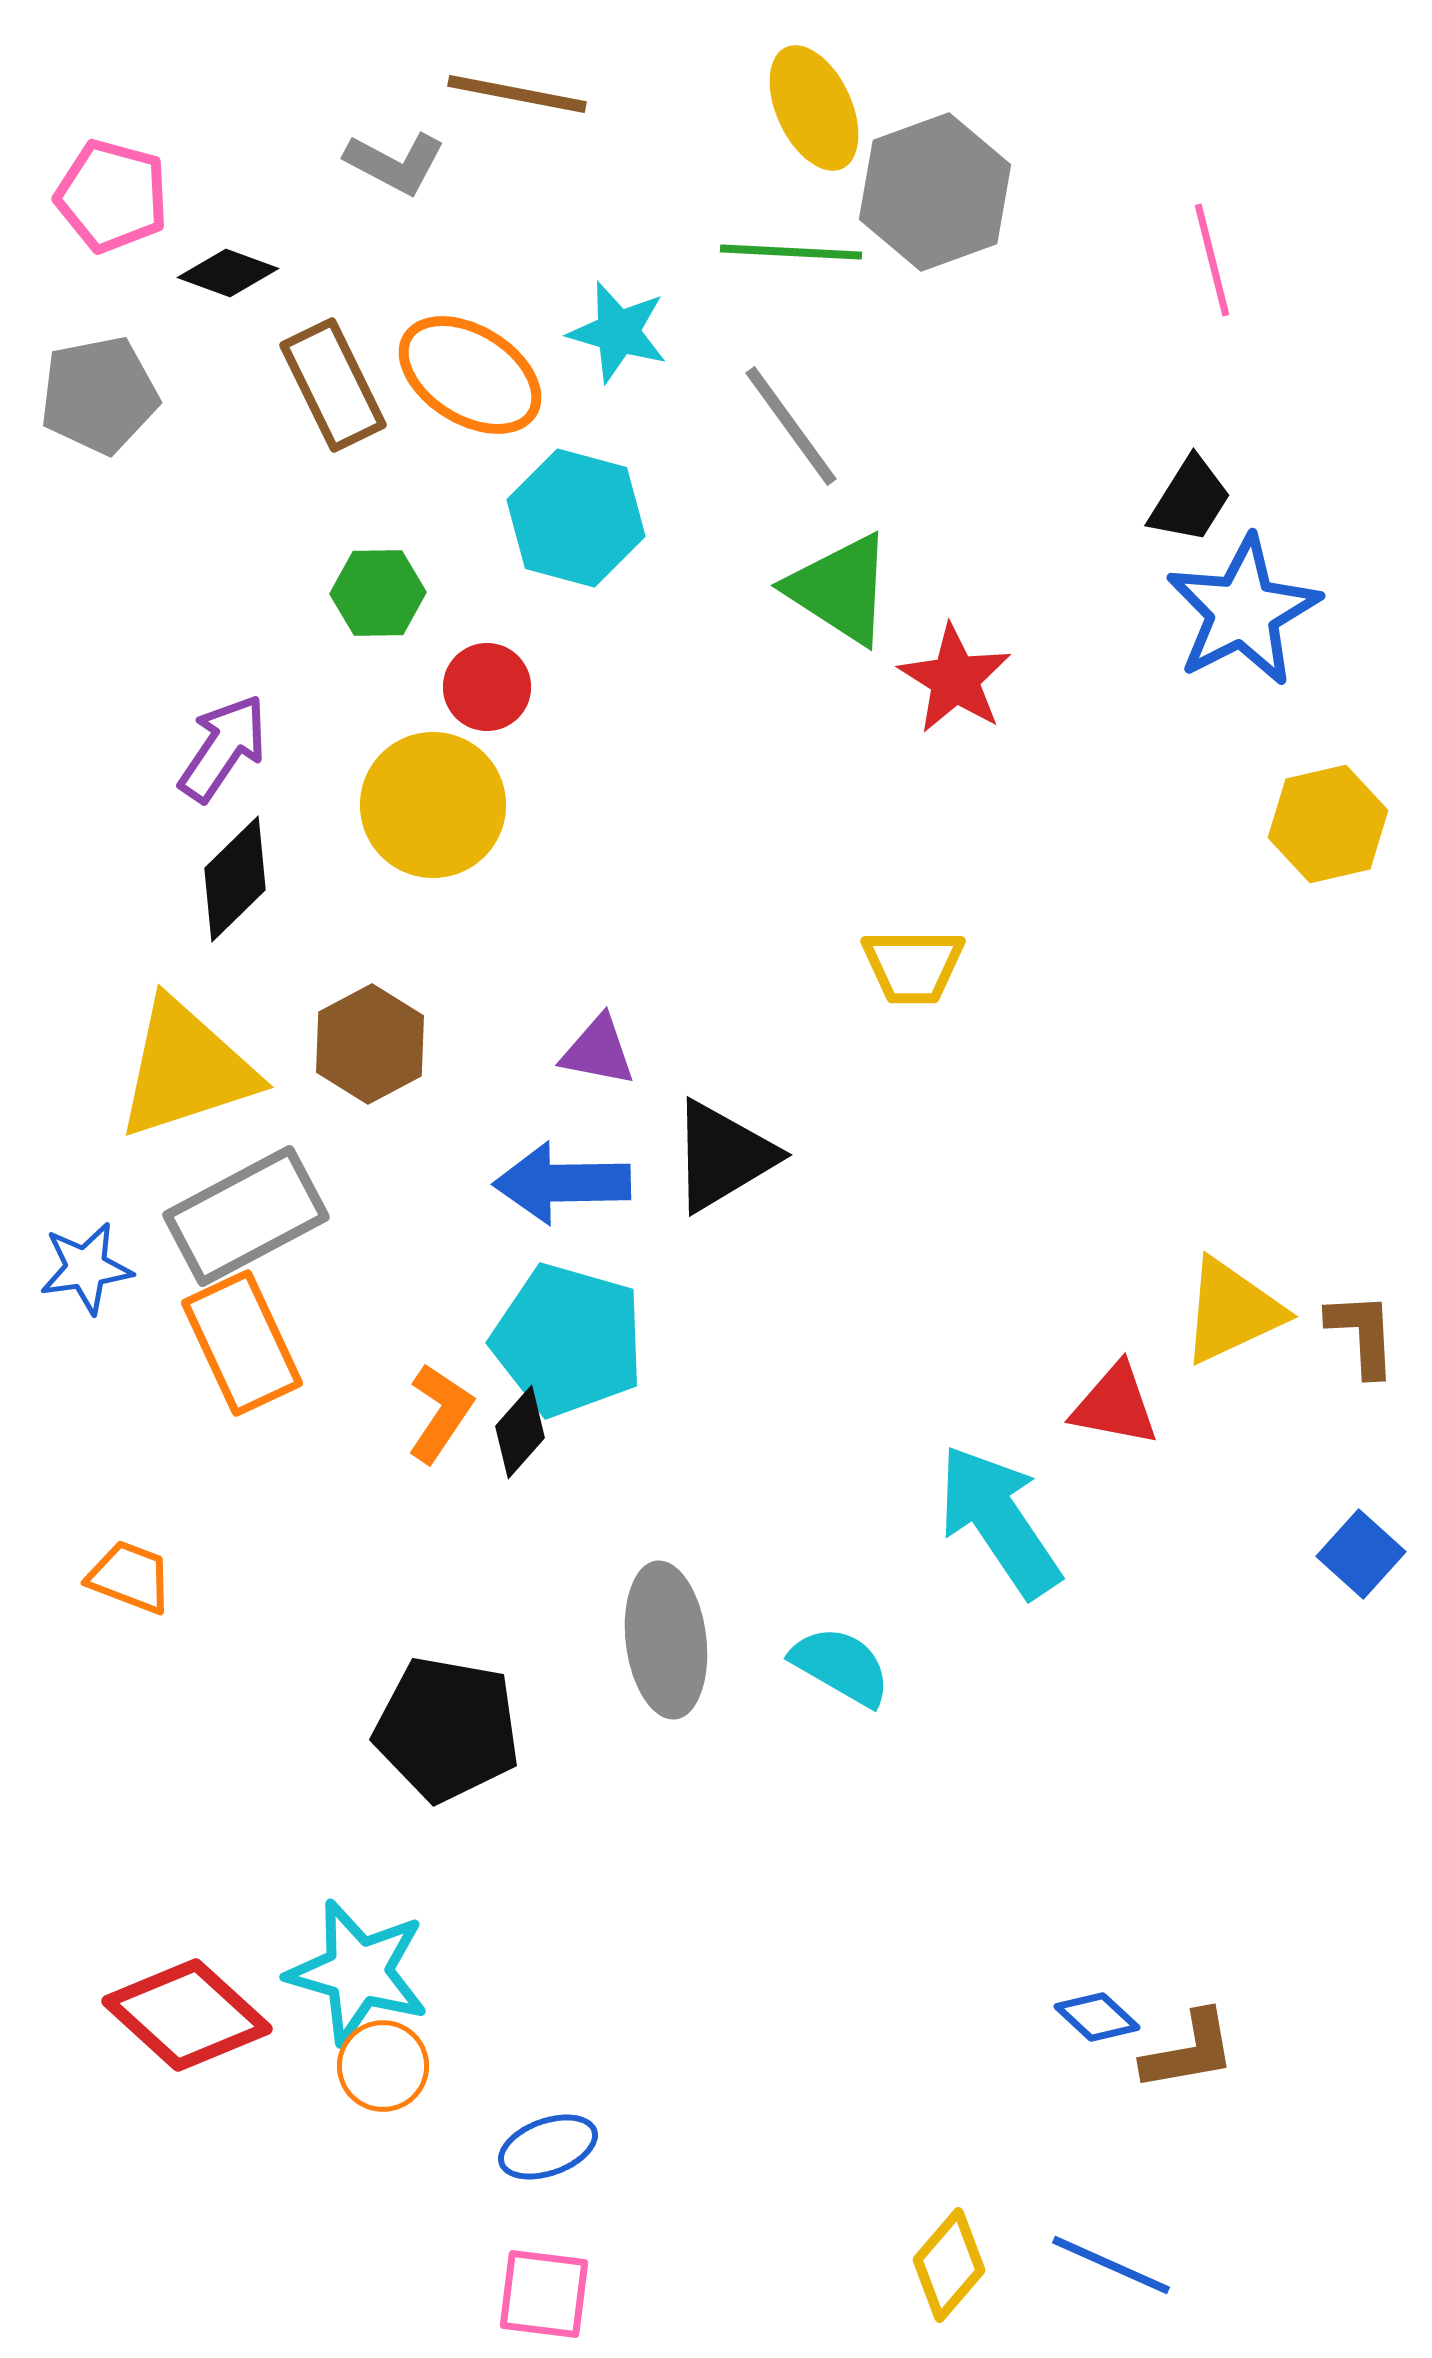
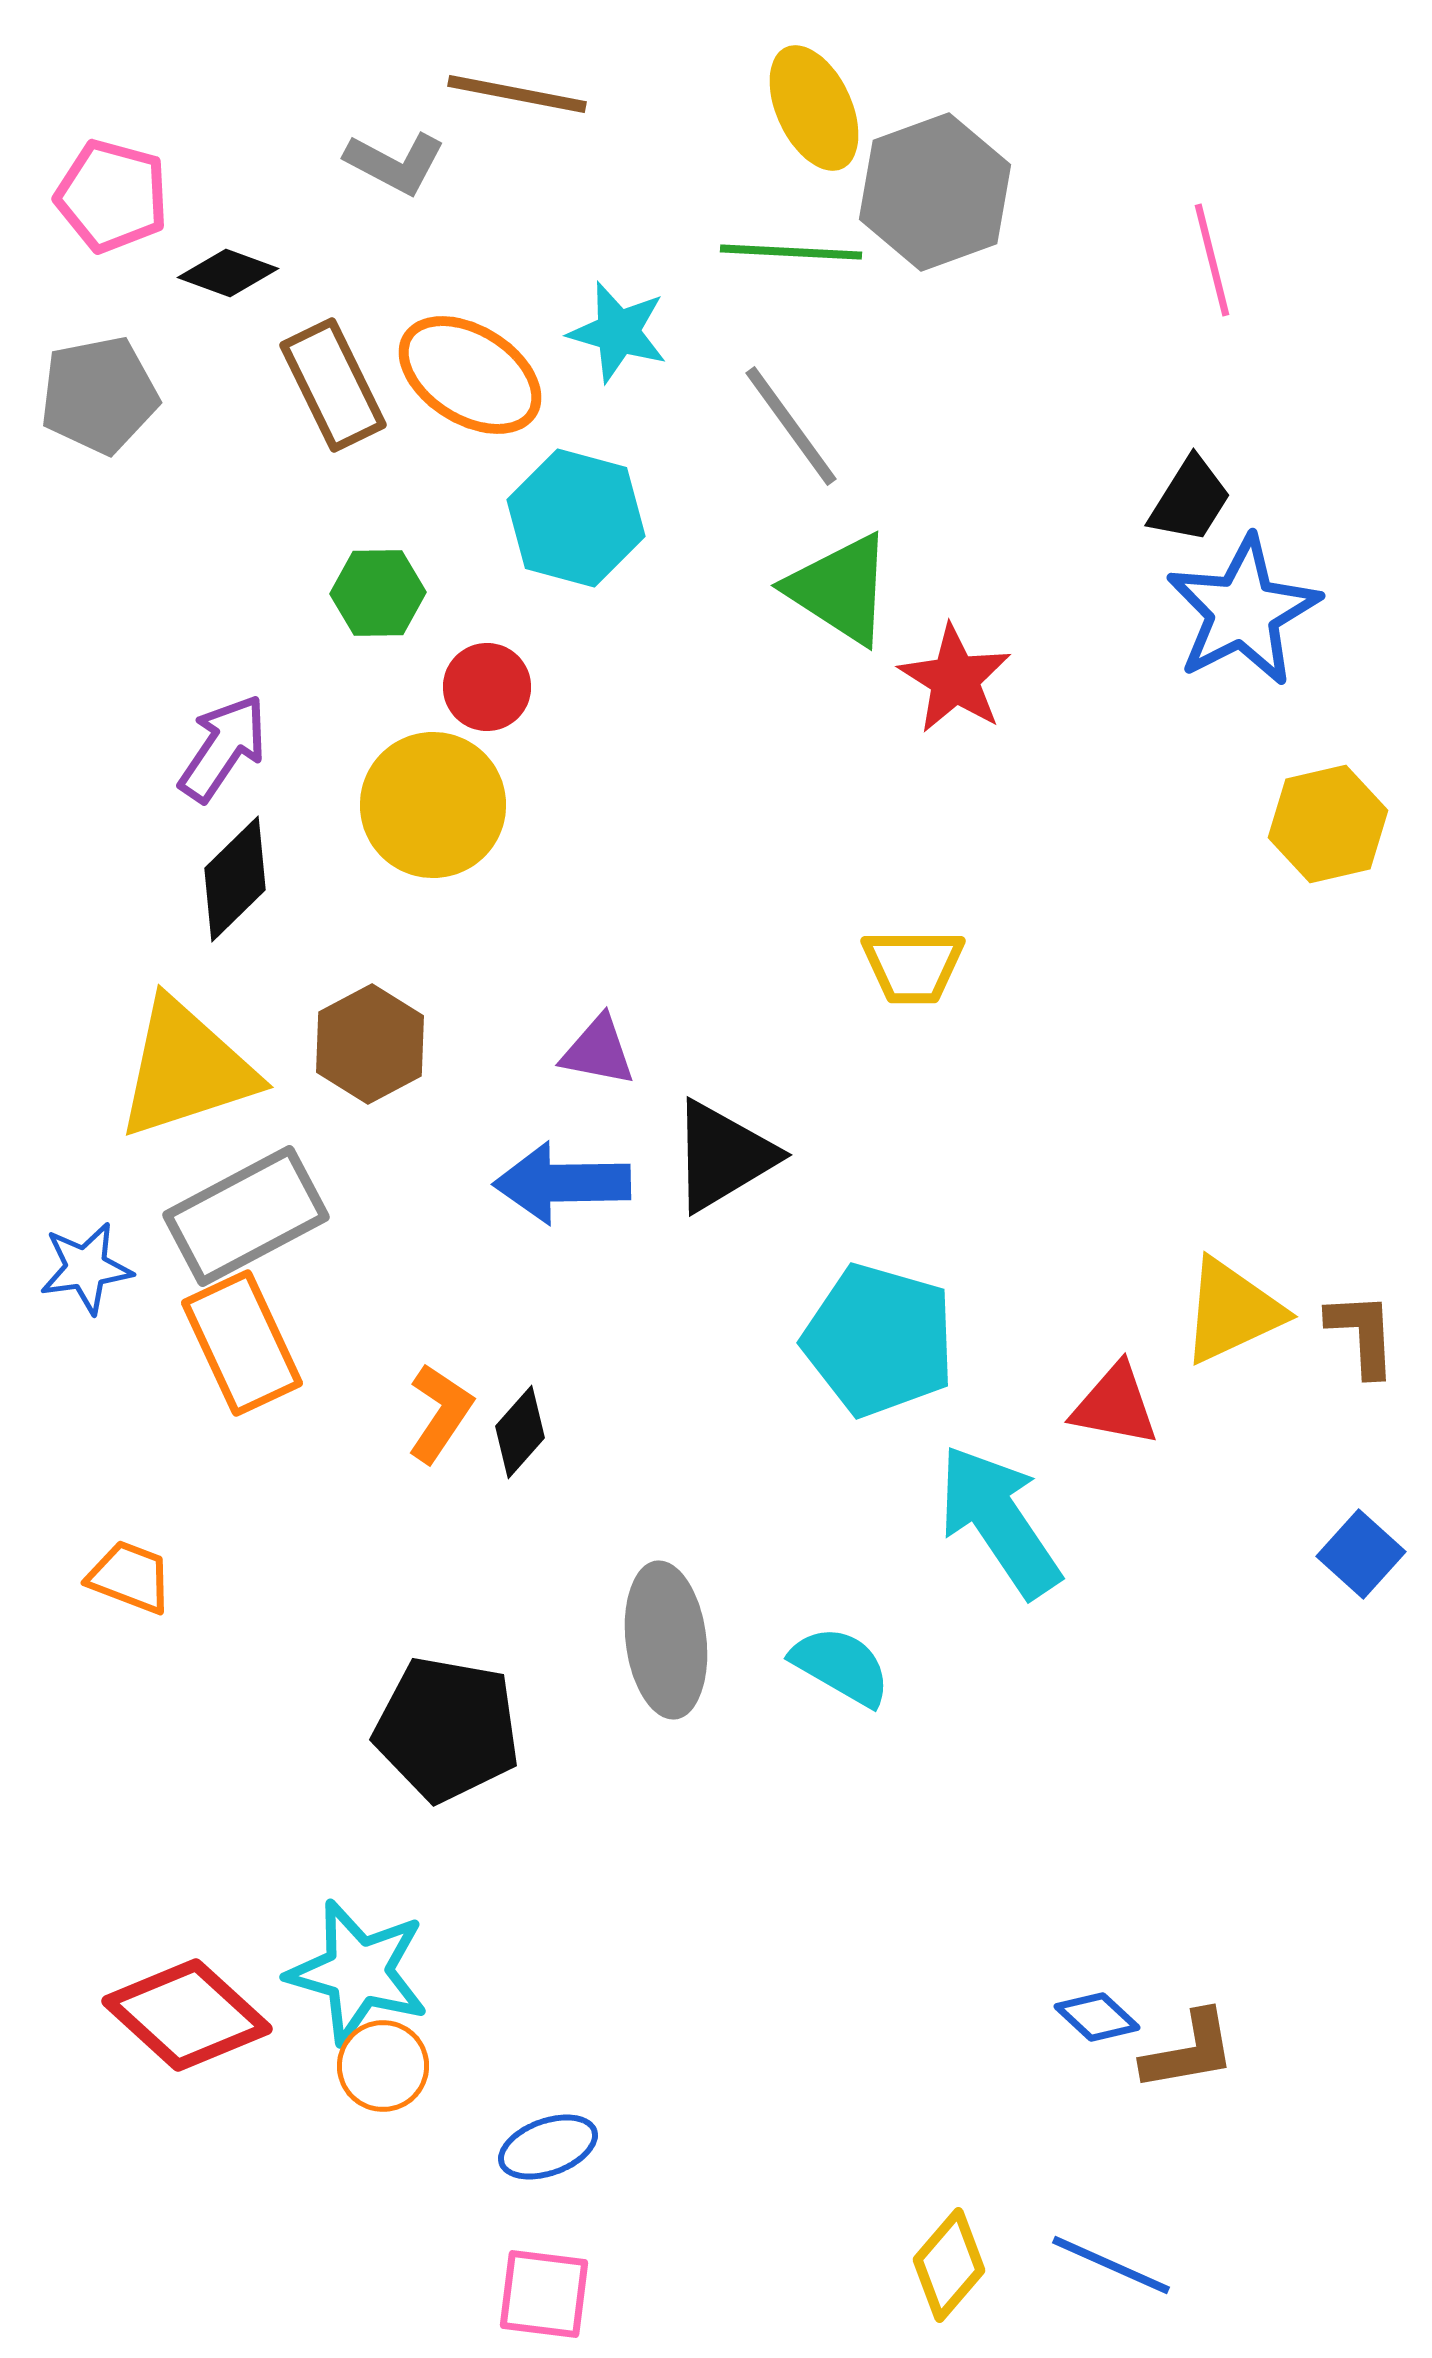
cyan pentagon at (568, 1340): moved 311 px right
